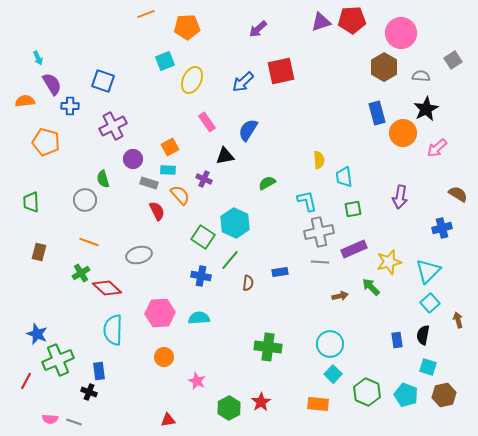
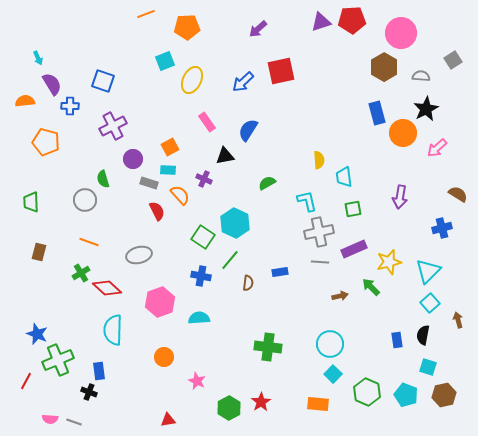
pink hexagon at (160, 313): moved 11 px up; rotated 16 degrees counterclockwise
